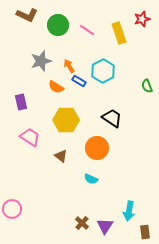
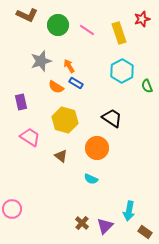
cyan hexagon: moved 19 px right
blue rectangle: moved 3 px left, 2 px down
yellow hexagon: moved 1 px left; rotated 15 degrees clockwise
purple triangle: rotated 12 degrees clockwise
brown rectangle: rotated 48 degrees counterclockwise
